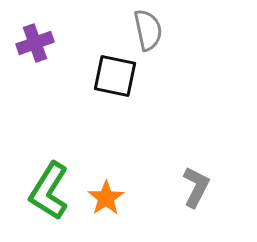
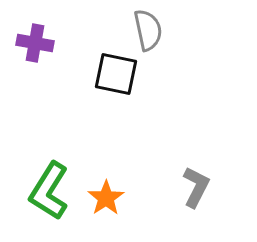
purple cross: rotated 30 degrees clockwise
black square: moved 1 px right, 2 px up
